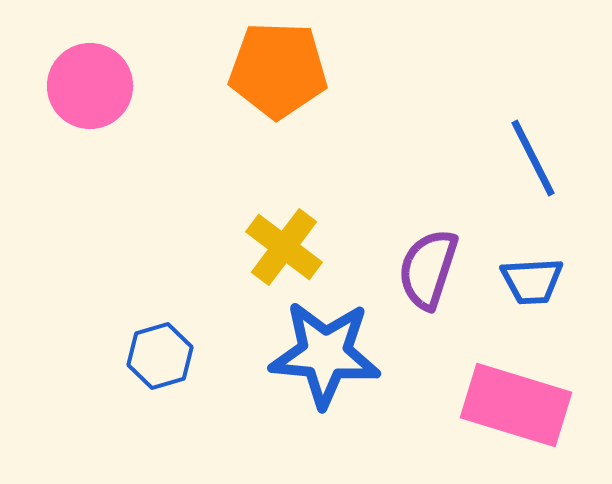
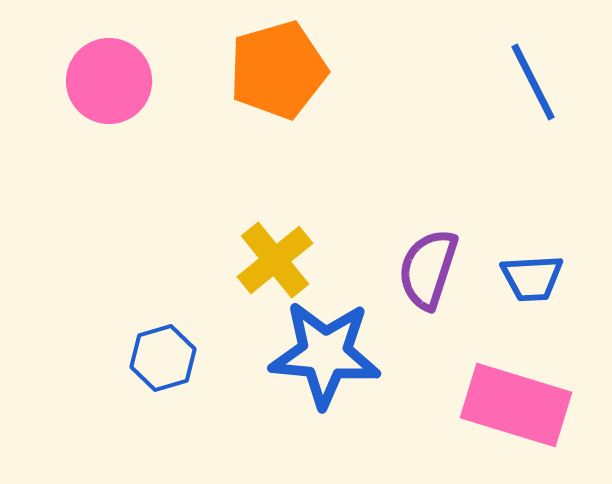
orange pentagon: rotated 18 degrees counterclockwise
pink circle: moved 19 px right, 5 px up
blue line: moved 76 px up
yellow cross: moved 9 px left, 13 px down; rotated 14 degrees clockwise
blue trapezoid: moved 3 px up
blue hexagon: moved 3 px right, 2 px down
